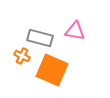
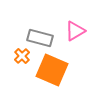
pink triangle: rotated 40 degrees counterclockwise
orange cross: rotated 21 degrees clockwise
